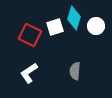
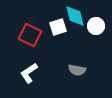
cyan diamond: moved 1 px right, 2 px up; rotated 30 degrees counterclockwise
white square: moved 3 px right
gray semicircle: moved 2 px right, 1 px up; rotated 84 degrees counterclockwise
